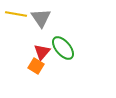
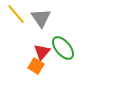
yellow line: rotated 40 degrees clockwise
